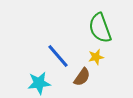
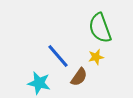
brown semicircle: moved 3 px left
cyan star: rotated 20 degrees clockwise
